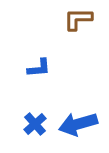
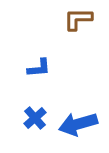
blue cross: moved 6 px up
